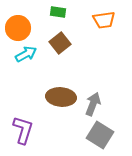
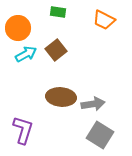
orange trapezoid: rotated 35 degrees clockwise
brown square: moved 4 px left, 7 px down
gray arrow: rotated 60 degrees clockwise
